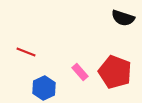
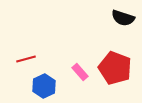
red line: moved 7 px down; rotated 36 degrees counterclockwise
red pentagon: moved 4 px up
blue hexagon: moved 2 px up
